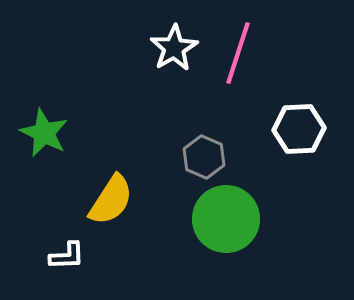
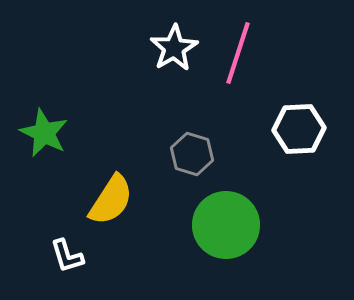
gray hexagon: moved 12 px left, 3 px up; rotated 6 degrees counterclockwise
green circle: moved 6 px down
white L-shape: rotated 75 degrees clockwise
